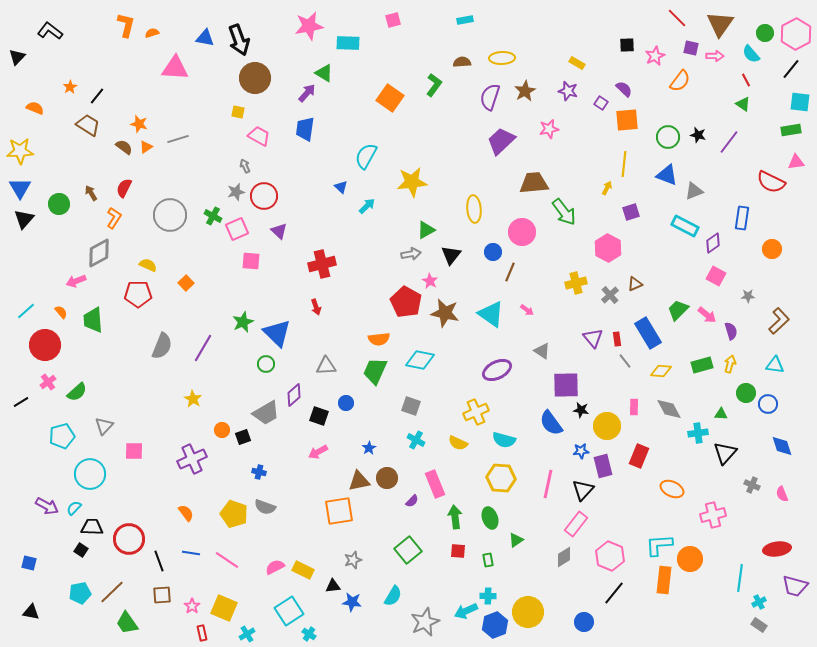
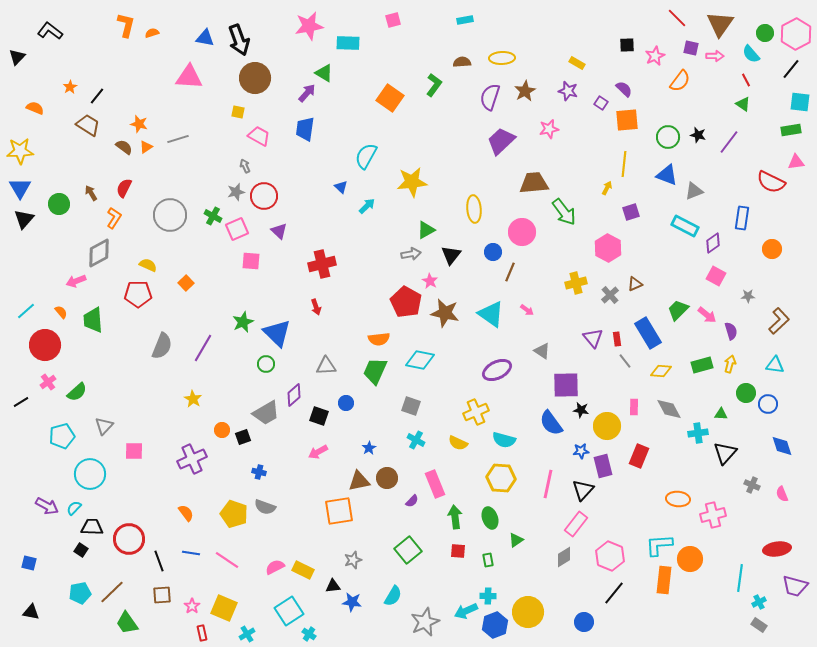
pink triangle at (175, 68): moved 14 px right, 9 px down
orange ellipse at (672, 489): moved 6 px right, 10 px down; rotated 20 degrees counterclockwise
